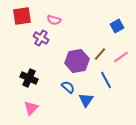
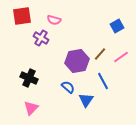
blue line: moved 3 px left, 1 px down
